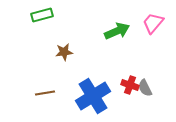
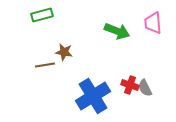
pink trapezoid: rotated 45 degrees counterclockwise
green arrow: rotated 45 degrees clockwise
brown star: rotated 18 degrees clockwise
brown line: moved 28 px up
